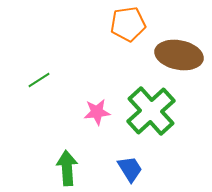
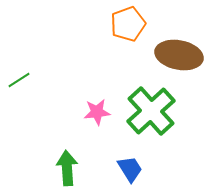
orange pentagon: rotated 12 degrees counterclockwise
green line: moved 20 px left
